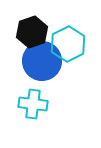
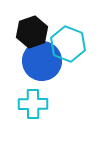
cyan hexagon: rotated 12 degrees counterclockwise
cyan cross: rotated 8 degrees counterclockwise
